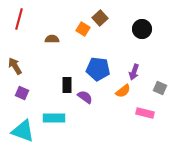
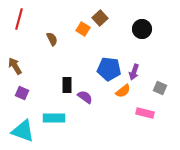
brown semicircle: rotated 64 degrees clockwise
blue pentagon: moved 11 px right
